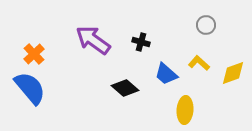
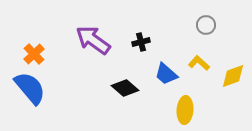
black cross: rotated 30 degrees counterclockwise
yellow diamond: moved 3 px down
